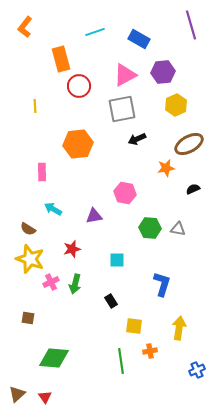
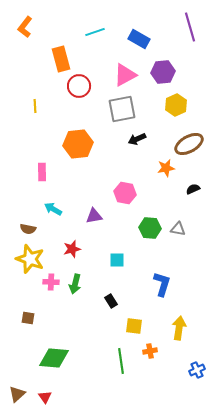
purple line: moved 1 px left, 2 px down
brown semicircle: rotated 21 degrees counterclockwise
pink cross: rotated 28 degrees clockwise
